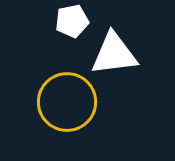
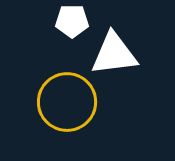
white pentagon: rotated 12 degrees clockwise
